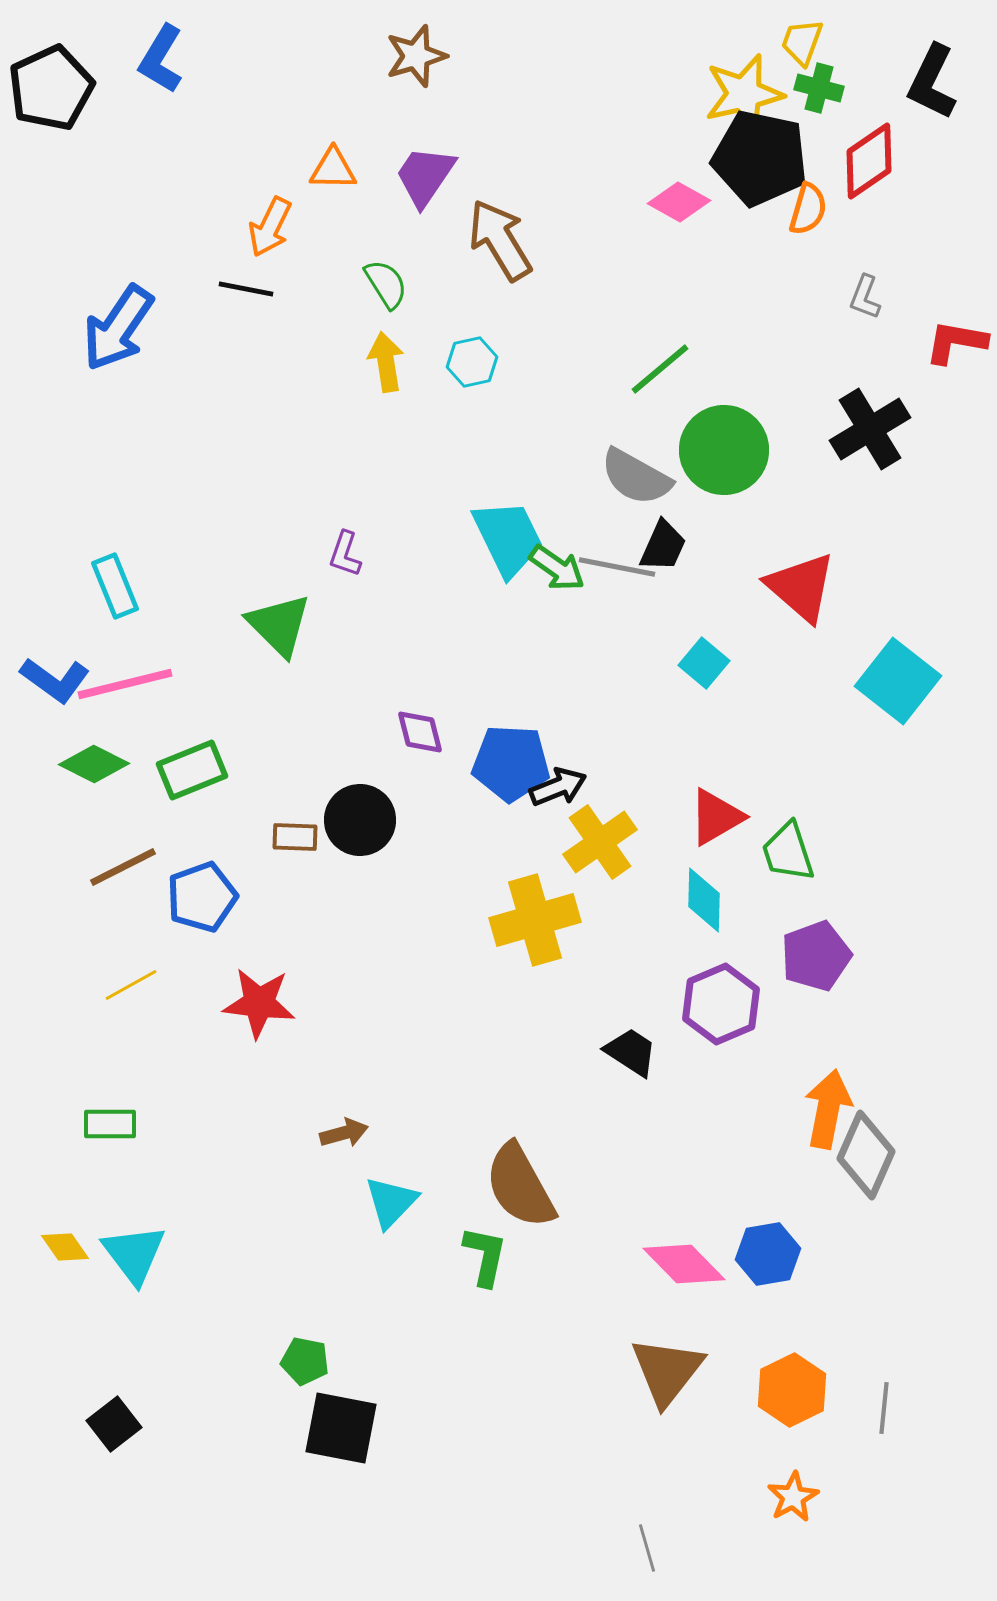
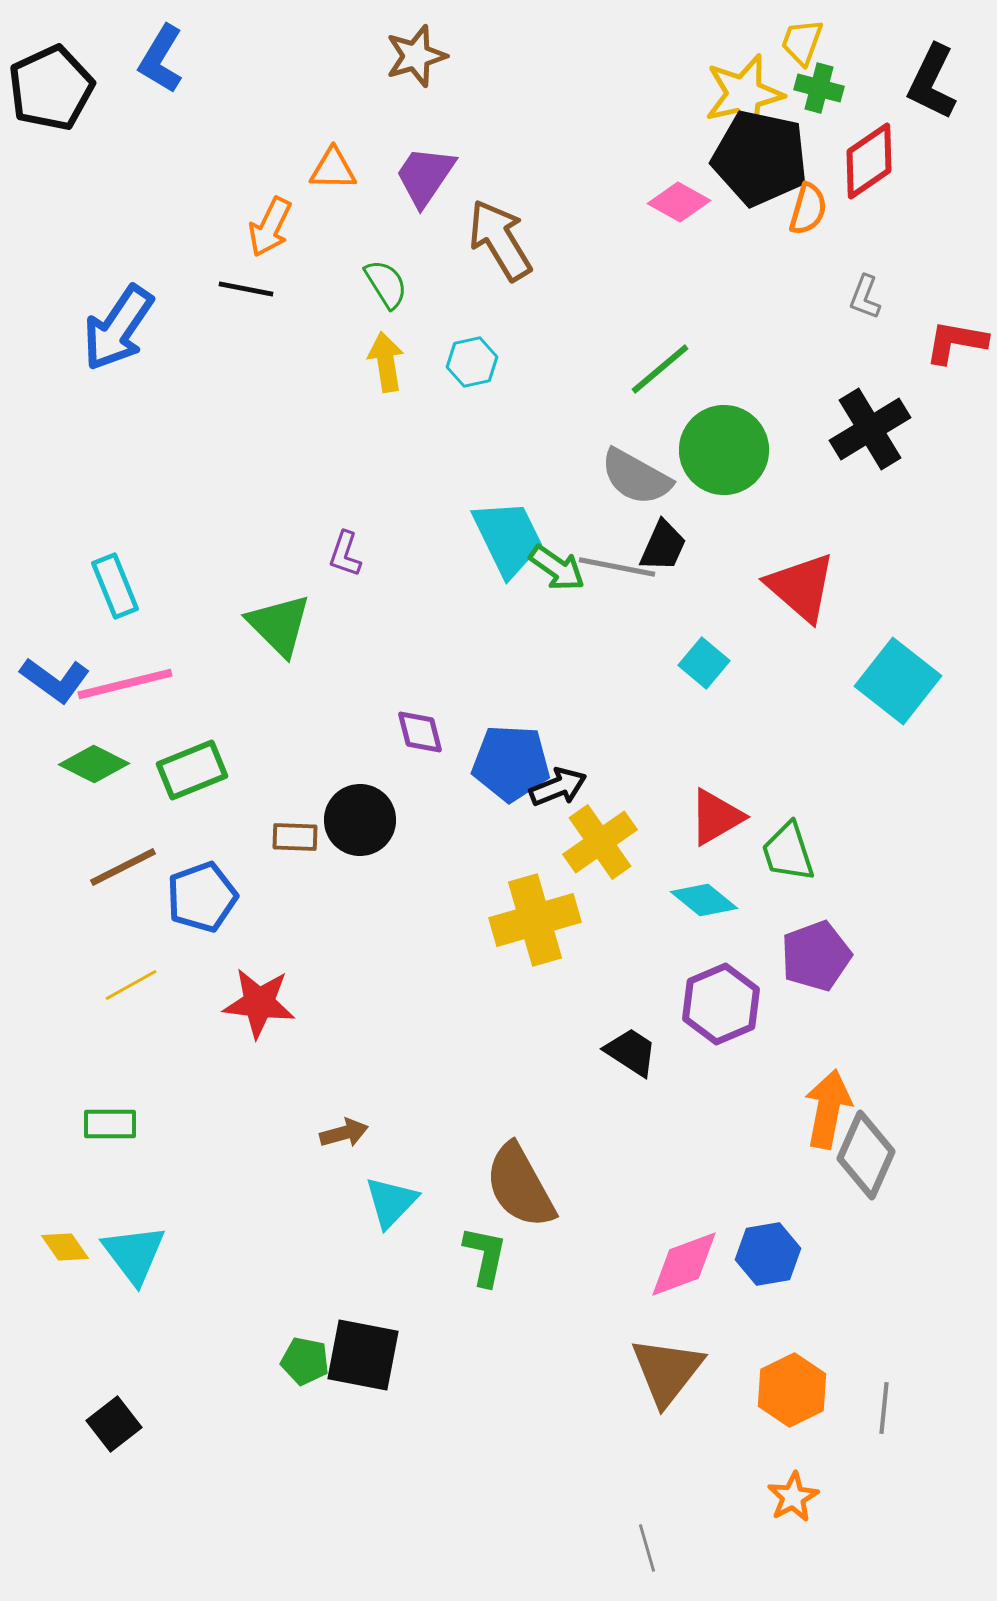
cyan diamond at (704, 900): rotated 52 degrees counterclockwise
pink diamond at (684, 1264): rotated 66 degrees counterclockwise
black square at (341, 1428): moved 22 px right, 73 px up
